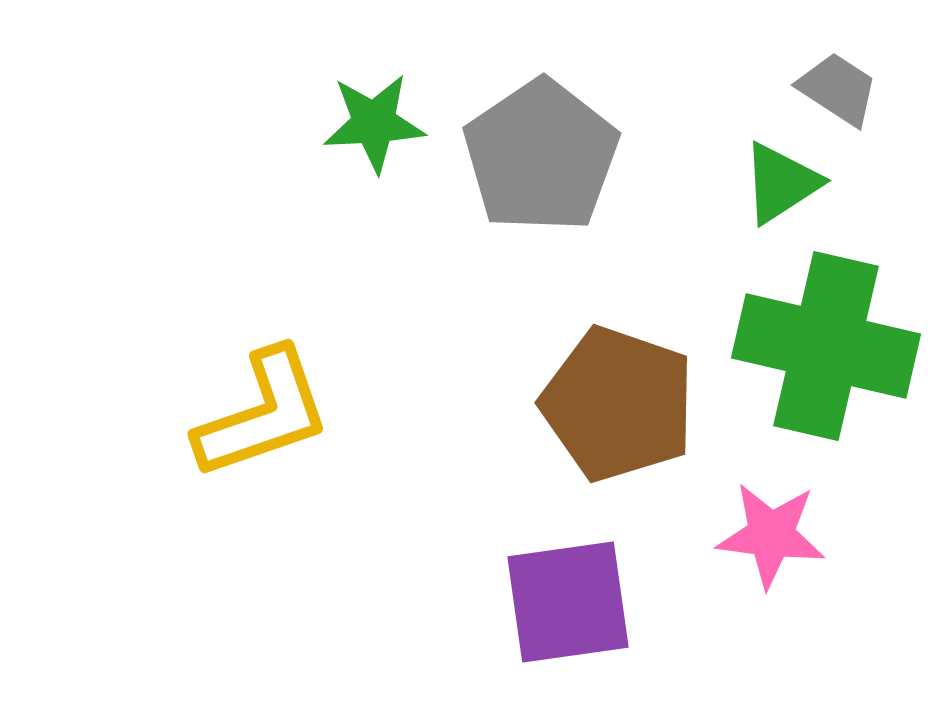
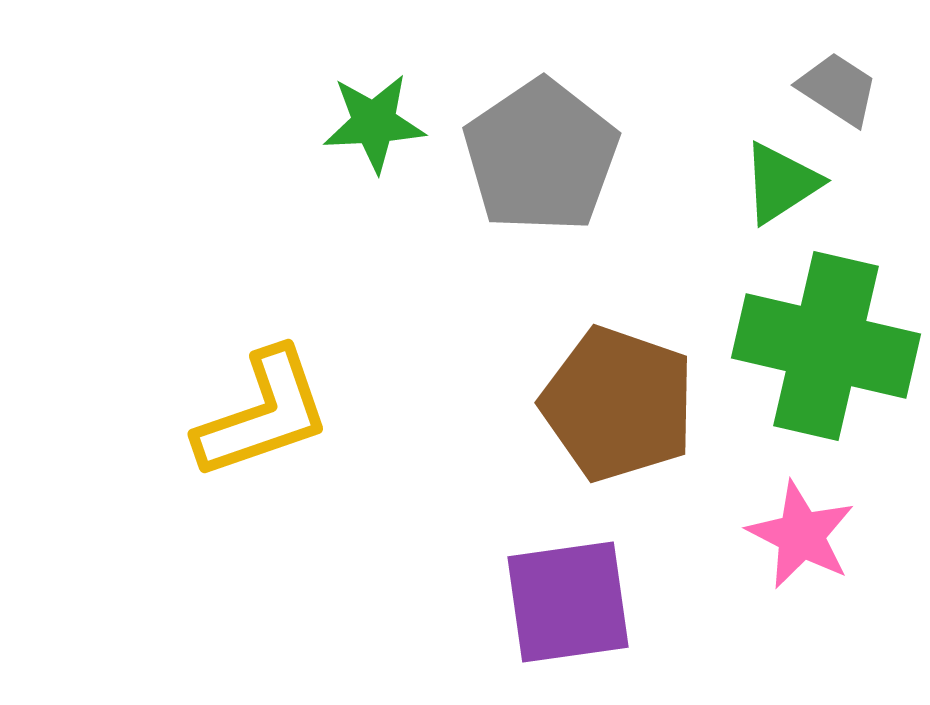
pink star: moved 30 px right; rotated 20 degrees clockwise
